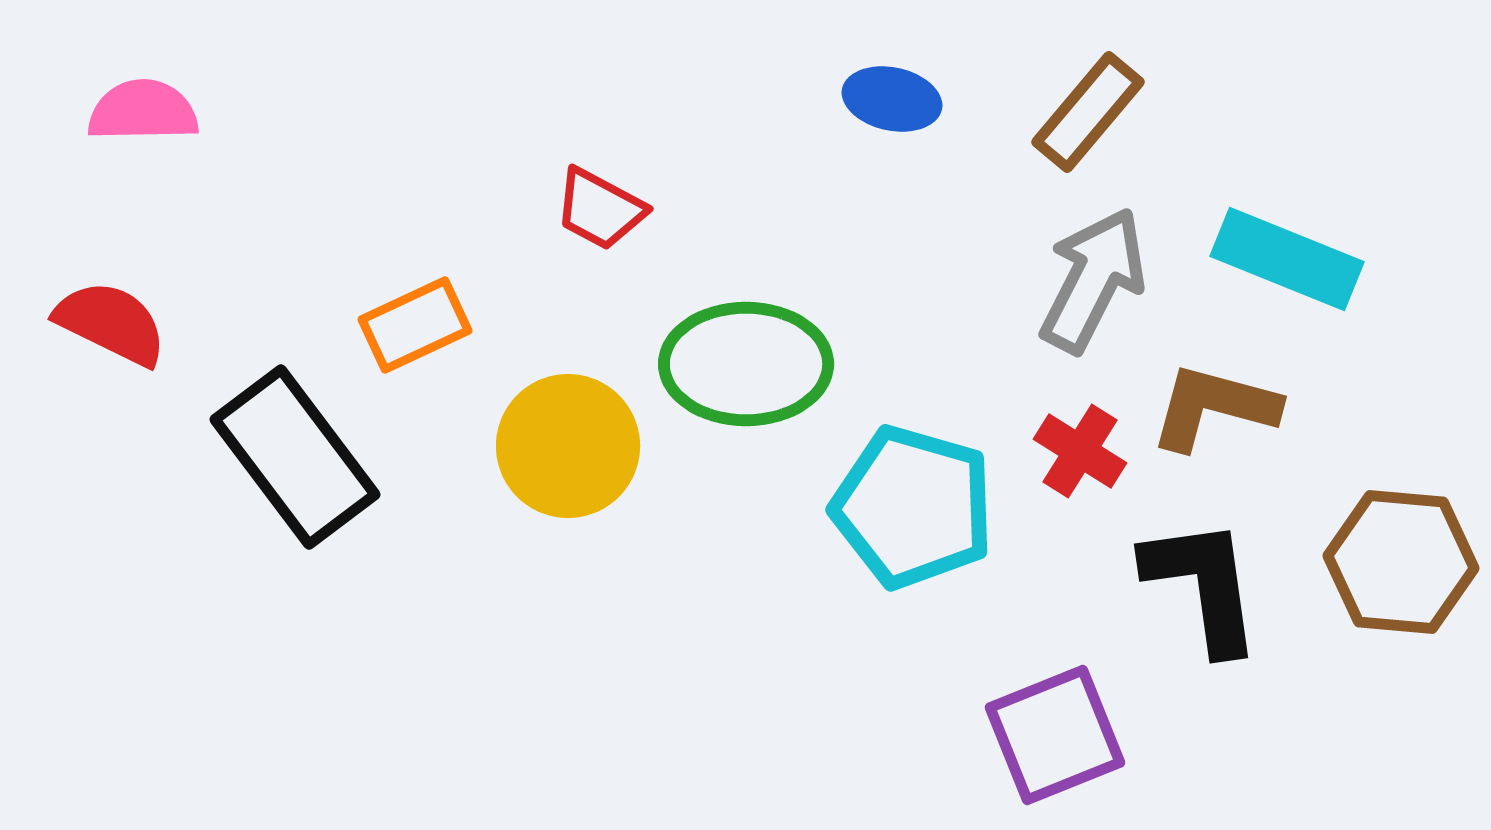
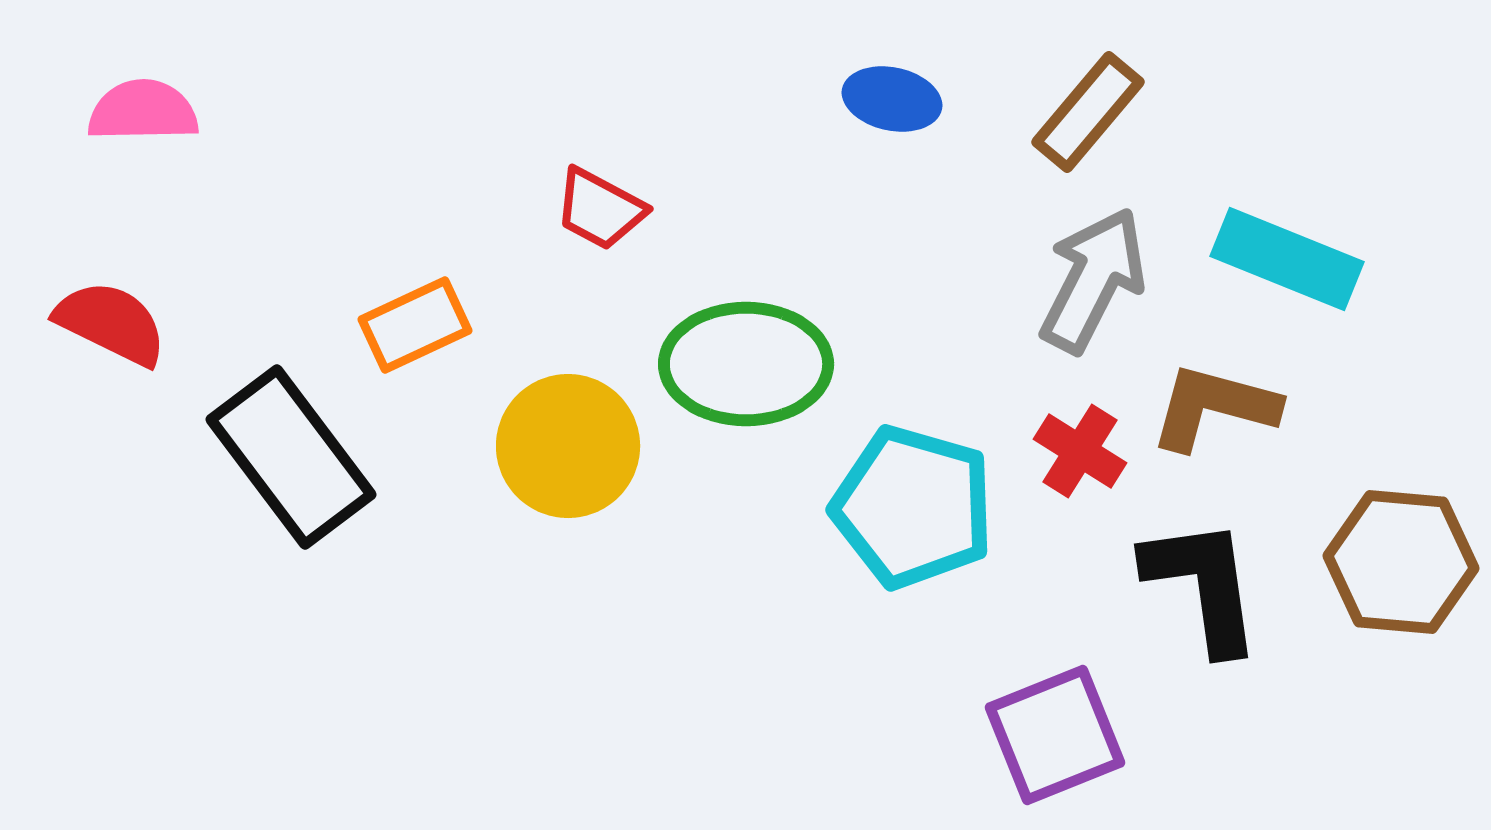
black rectangle: moved 4 px left
